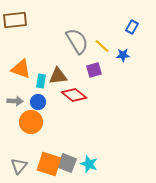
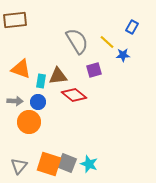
yellow line: moved 5 px right, 4 px up
orange circle: moved 2 px left
